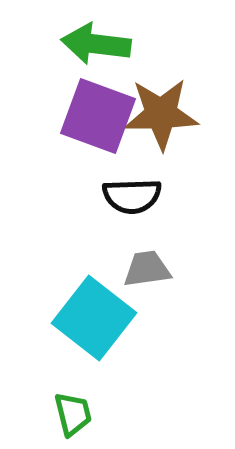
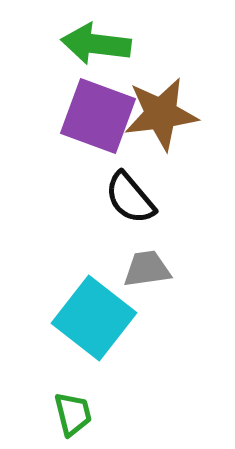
brown star: rotated 6 degrees counterclockwise
black semicircle: moved 2 px left, 2 px down; rotated 52 degrees clockwise
